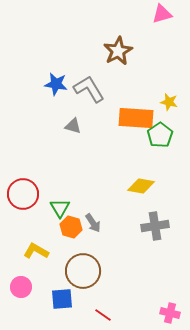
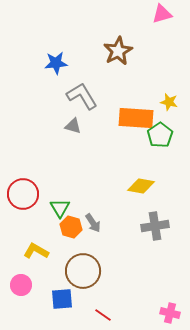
blue star: moved 21 px up; rotated 15 degrees counterclockwise
gray L-shape: moved 7 px left, 7 px down
pink circle: moved 2 px up
